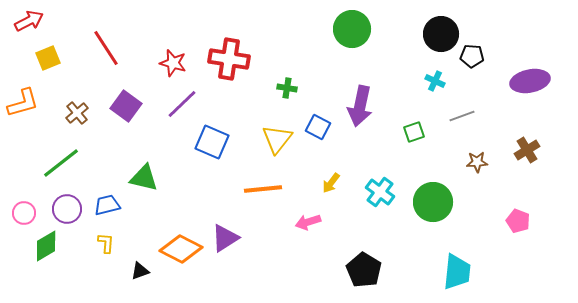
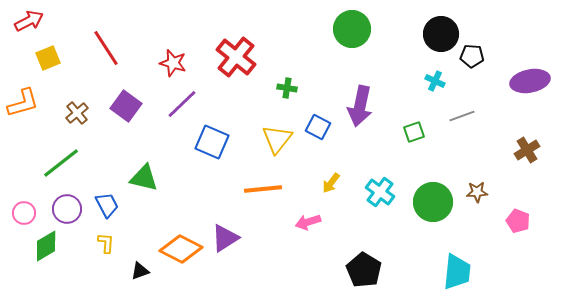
red cross at (229, 59): moved 7 px right, 2 px up; rotated 30 degrees clockwise
brown star at (477, 162): moved 30 px down
blue trapezoid at (107, 205): rotated 76 degrees clockwise
